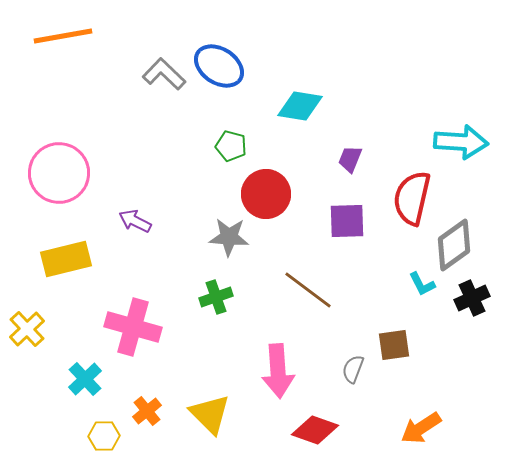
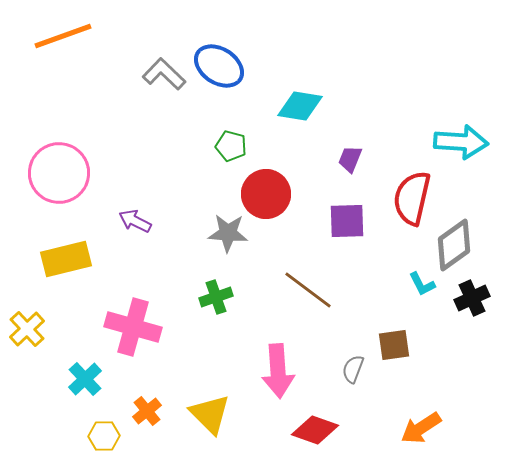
orange line: rotated 10 degrees counterclockwise
gray star: moved 1 px left, 4 px up
